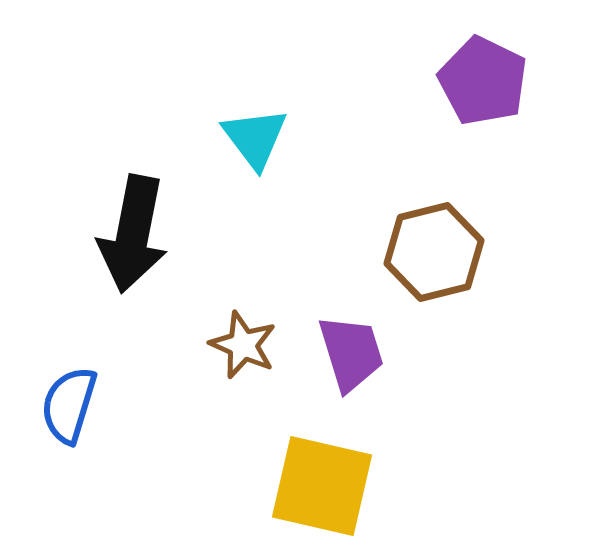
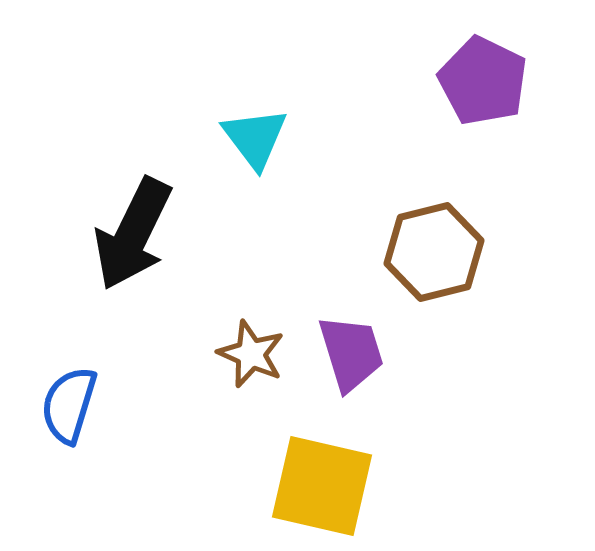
black arrow: rotated 15 degrees clockwise
brown star: moved 8 px right, 9 px down
